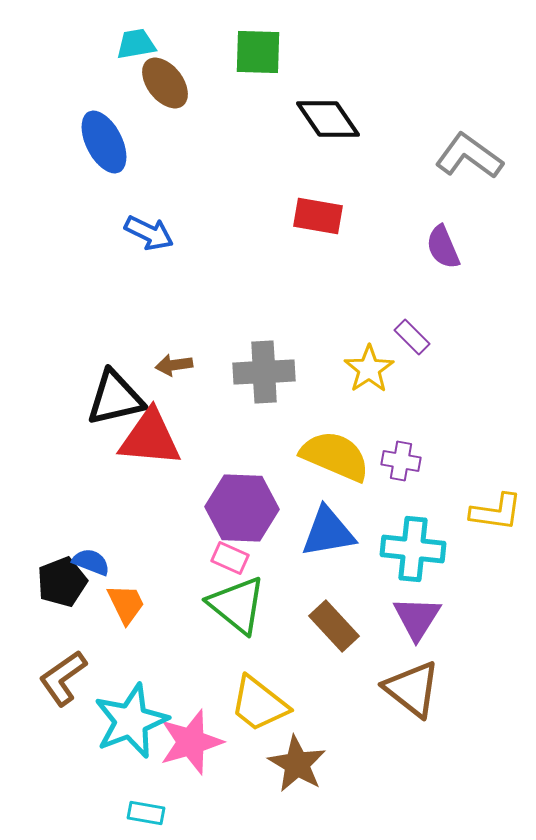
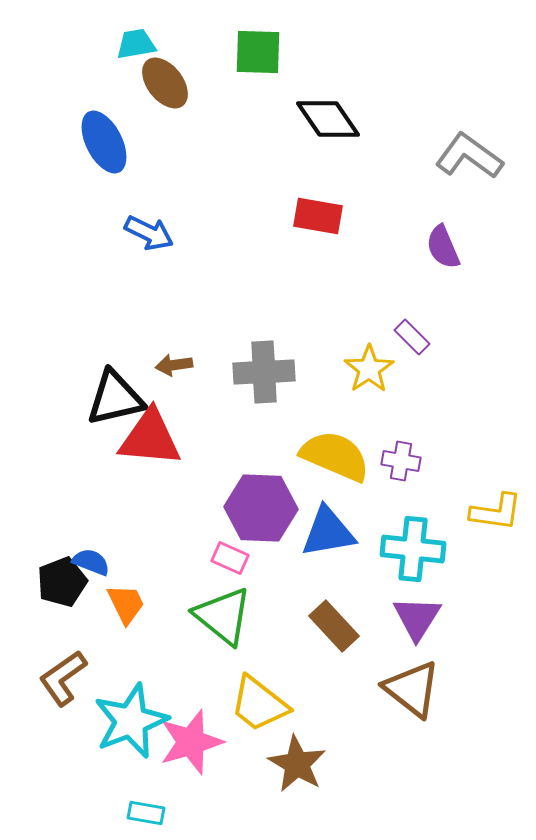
purple hexagon: moved 19 px right
green triangle: moved 14 px left, 11 px down
